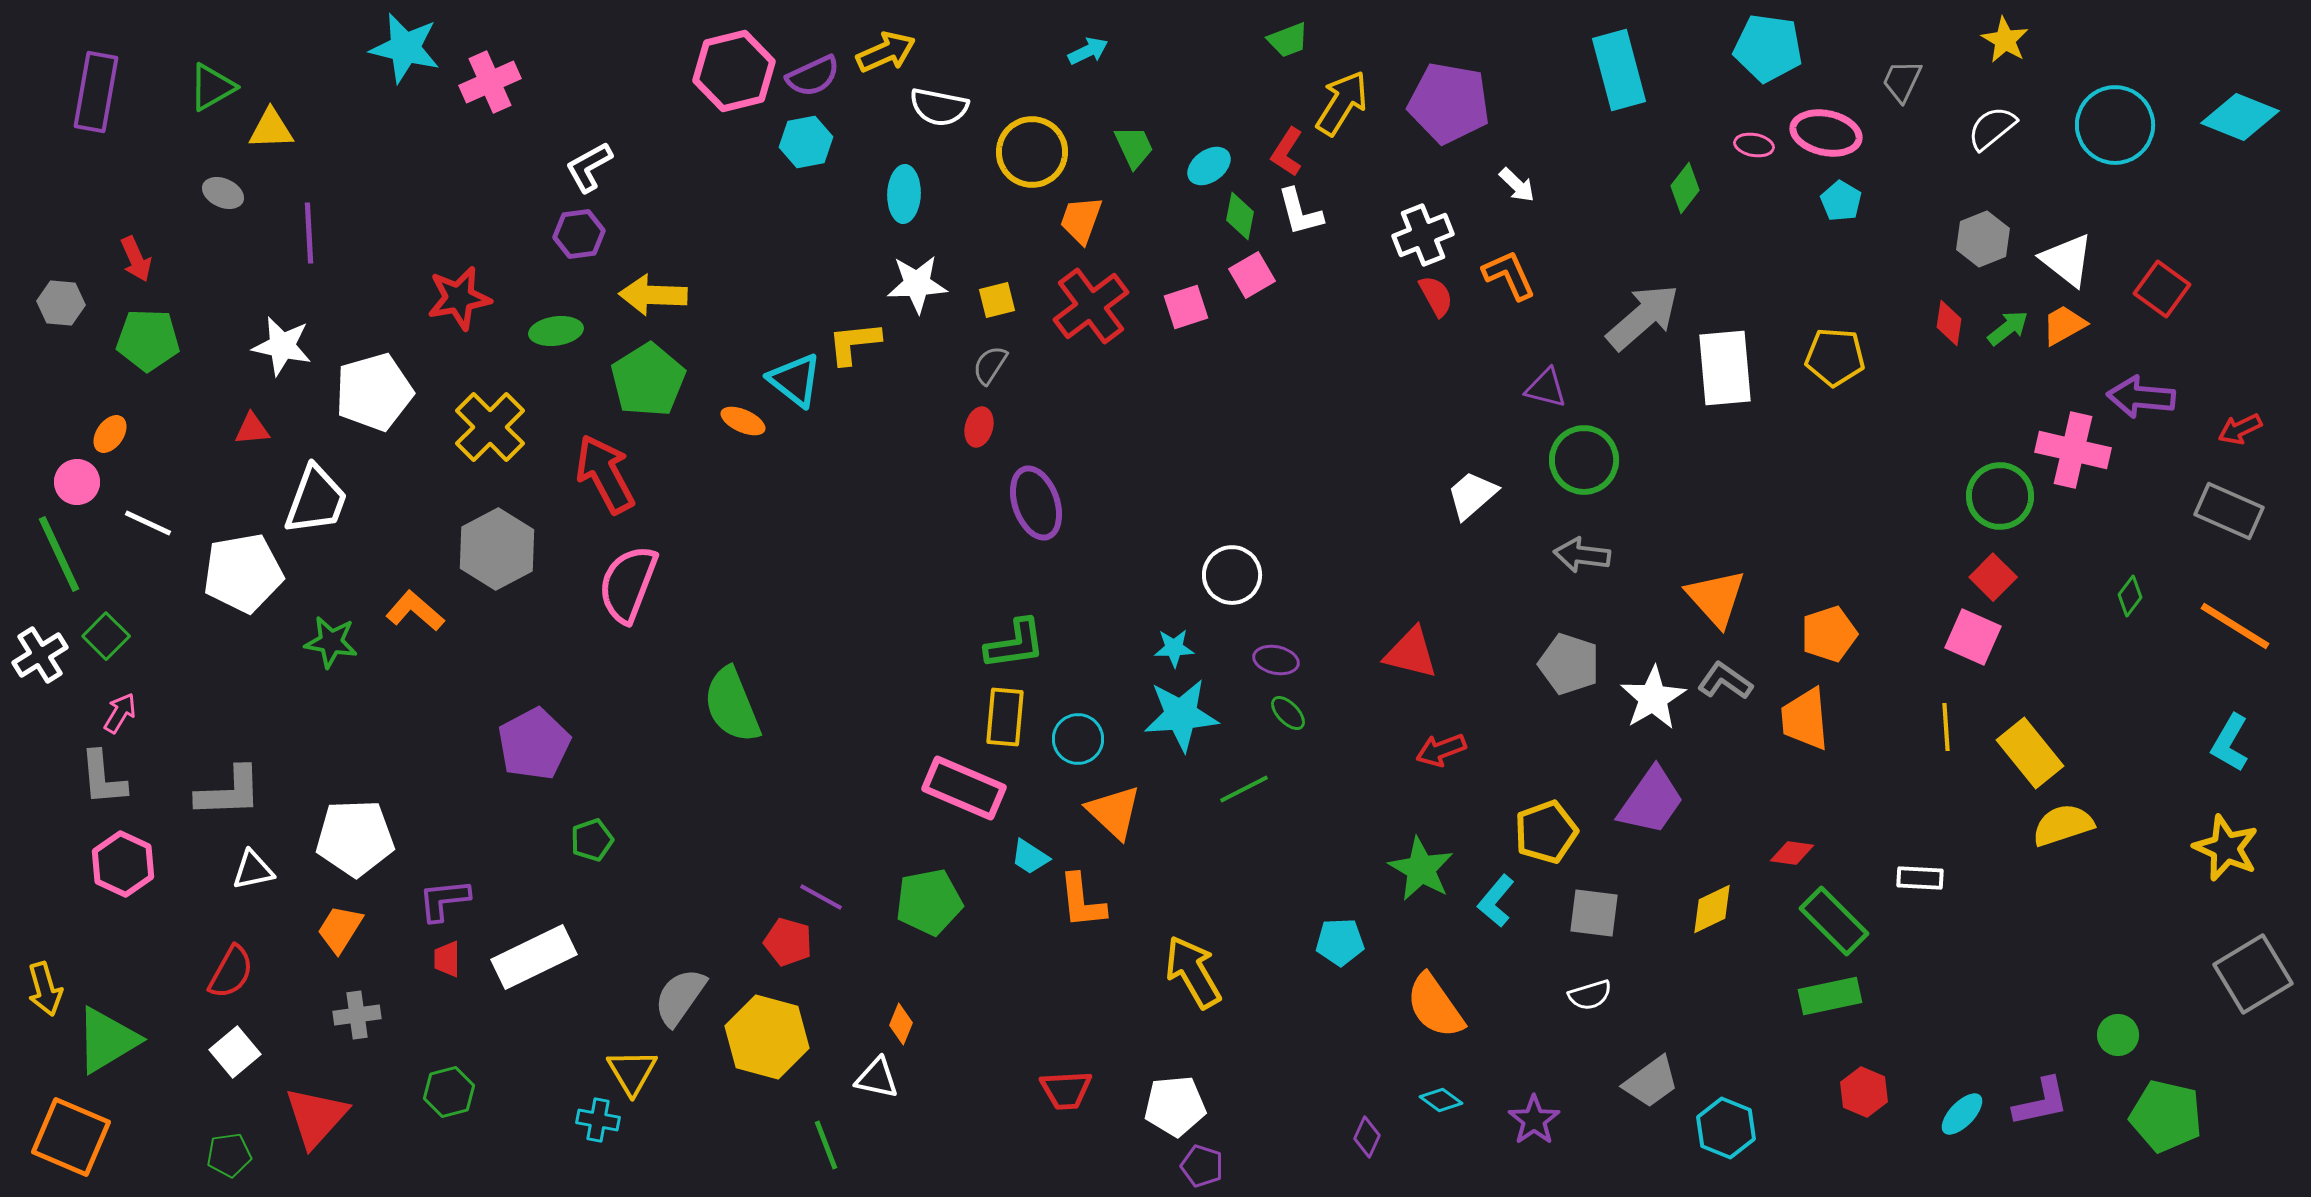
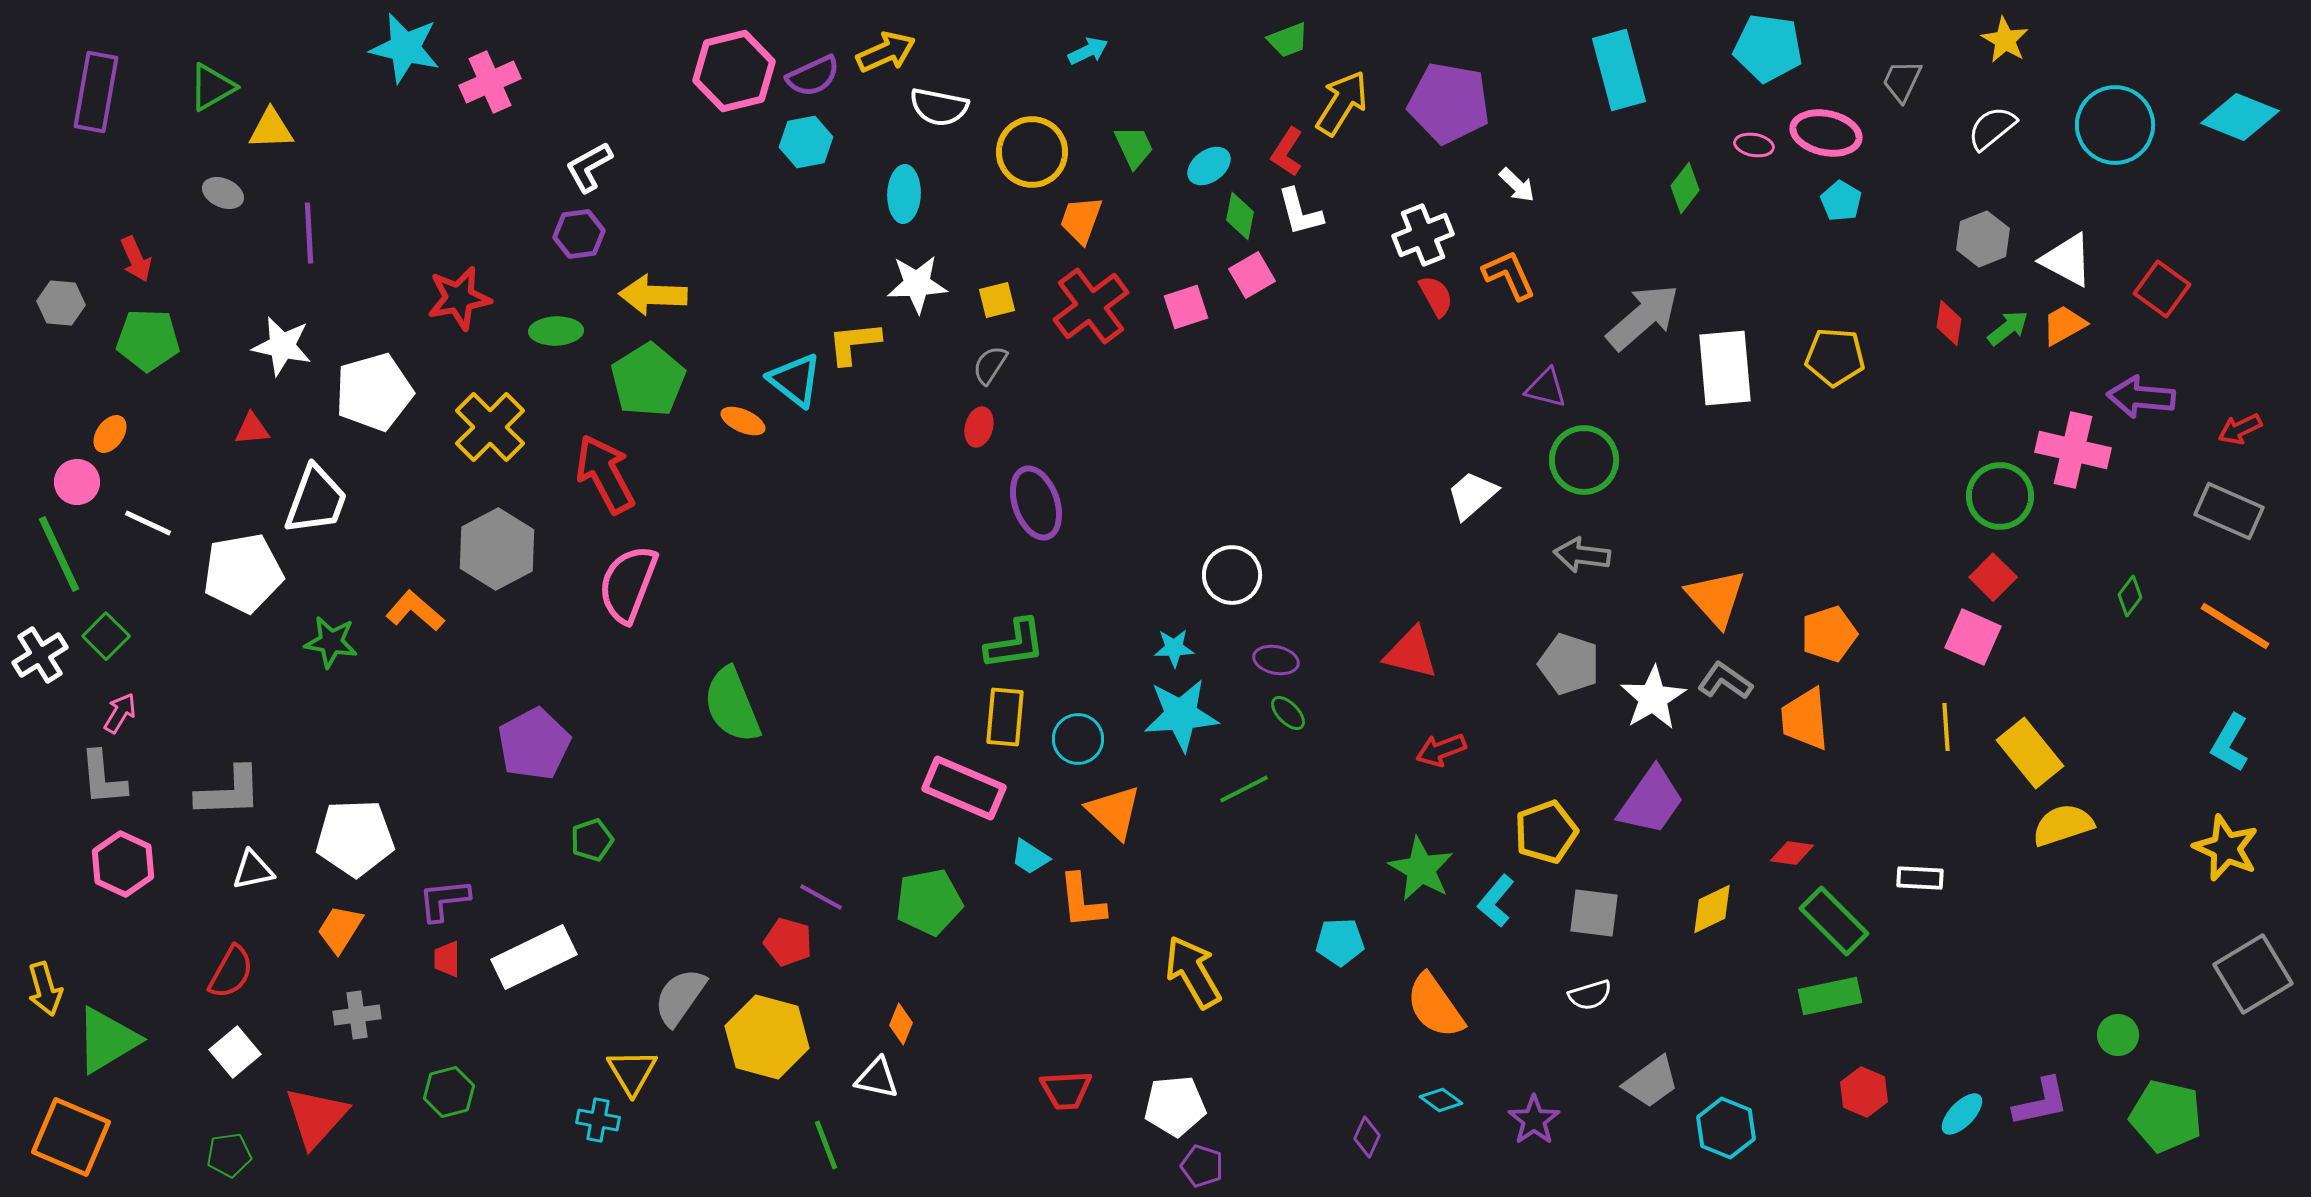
white triangle at (2067, 260): rotated 10 degrees counterclockwise
green ellipse at (556, 331): rotated 6 degrees clockwise
